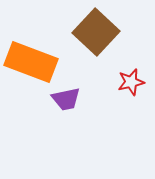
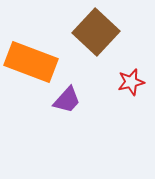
purple trapezoid: moved 1 px right, 1 px down; rotated 36 degrees counterclockwise
